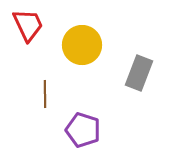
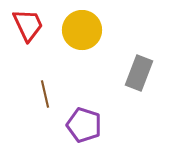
yellow circle: moved 15 px up
brown line: rotated 12 degrees counterclockwise
purple pentagon: moved 1 px right, 5 px up
